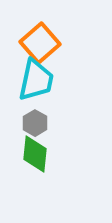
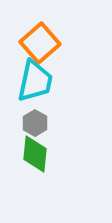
cyan trapezoid: moved 1 px left, 1 px down
